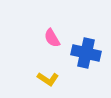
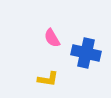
yellow L-shape: rotated 25 degrees counterclockwise
